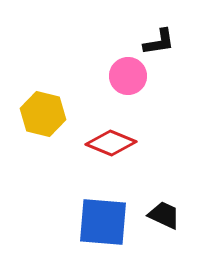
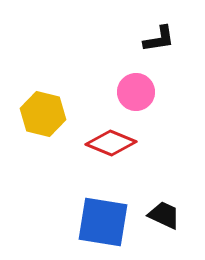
black L-shape: moved 3 px up
pink circle: moved 8 px right, 16 px down
blue square: rotated 4 degrees clockwise
